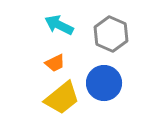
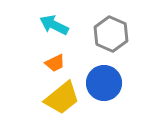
cyan arrow: moved 5 px left
